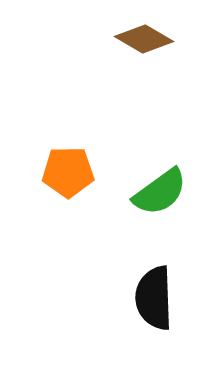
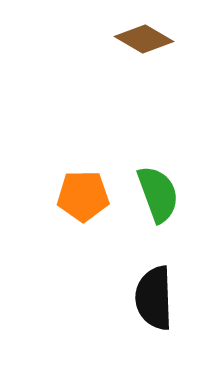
orange pentagon: moved 15 px right, 24 px down
green semicircle: moved 2 px left, 2 px down; rotated 74 degrees counterclockwise
